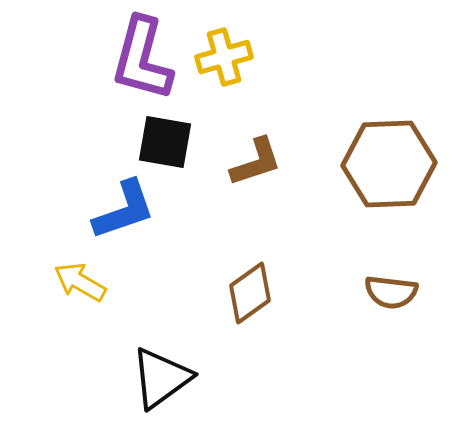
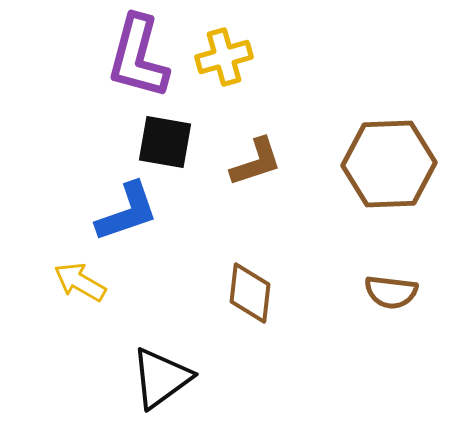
purple L-shape: moved 4 px left, 2 px up
blue L-shape: moved 3 px right, 2 px down
brown diamond: rotated 48 degrees counterclockwise
